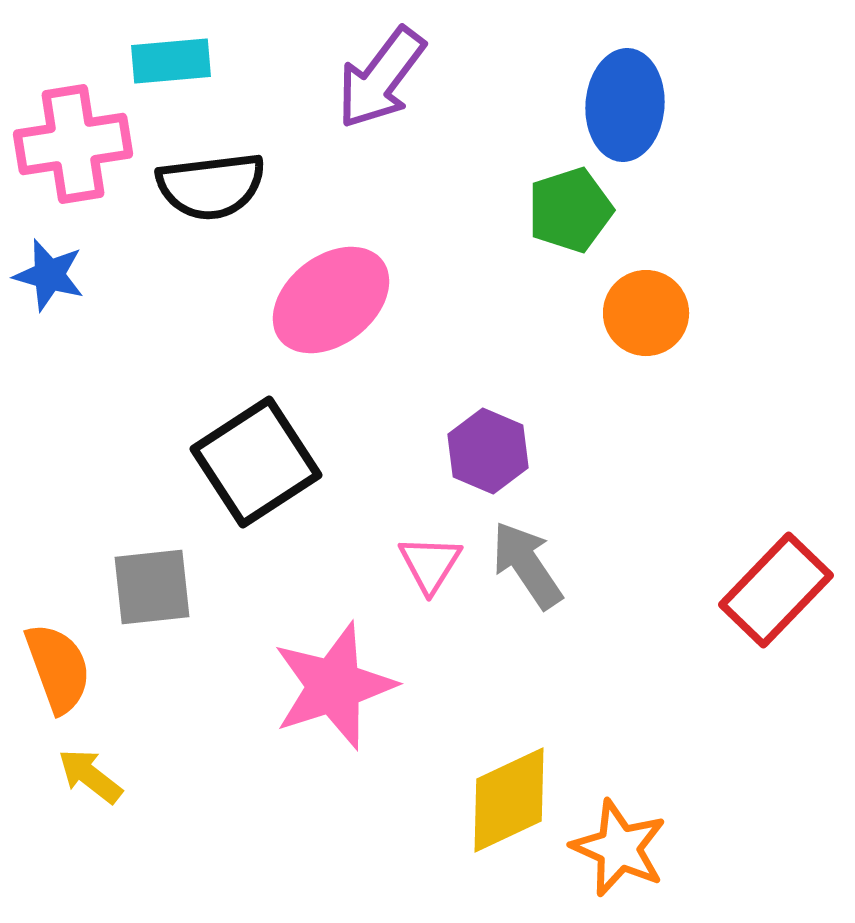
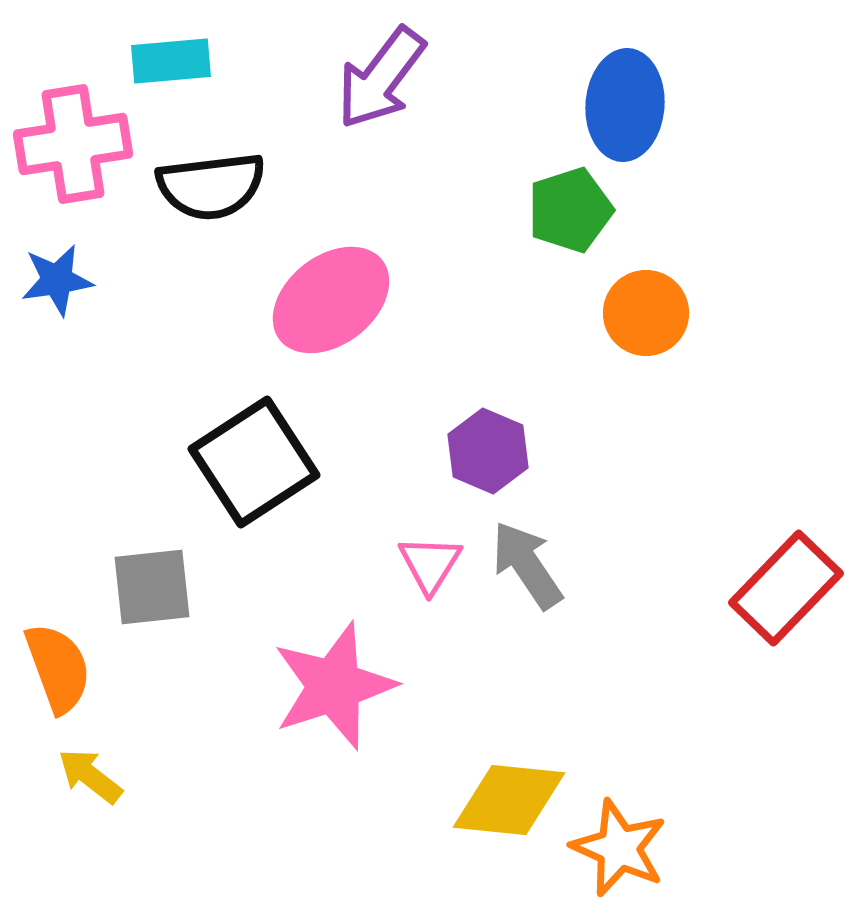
blue star: moved 8 px right, 5 px down; rotated 24 degrees counterclockwise
black square: moved 2 px left
red rectangle: moved 10 px right, 2 px up
yellow diamond: rotated 31 degrees clockwise
